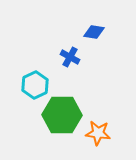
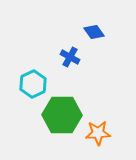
blue diamond: rotated 45 degrees clockwise
cyan hexagon: moved 2 px left, 1 px up
orange star: rotated 10 degrees counterclockwise
